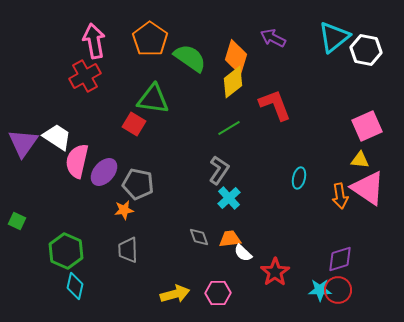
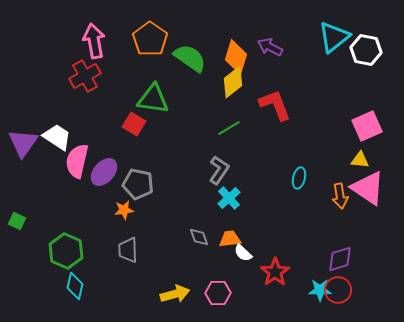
purple arrow: moved 3 px left, 9 px down
